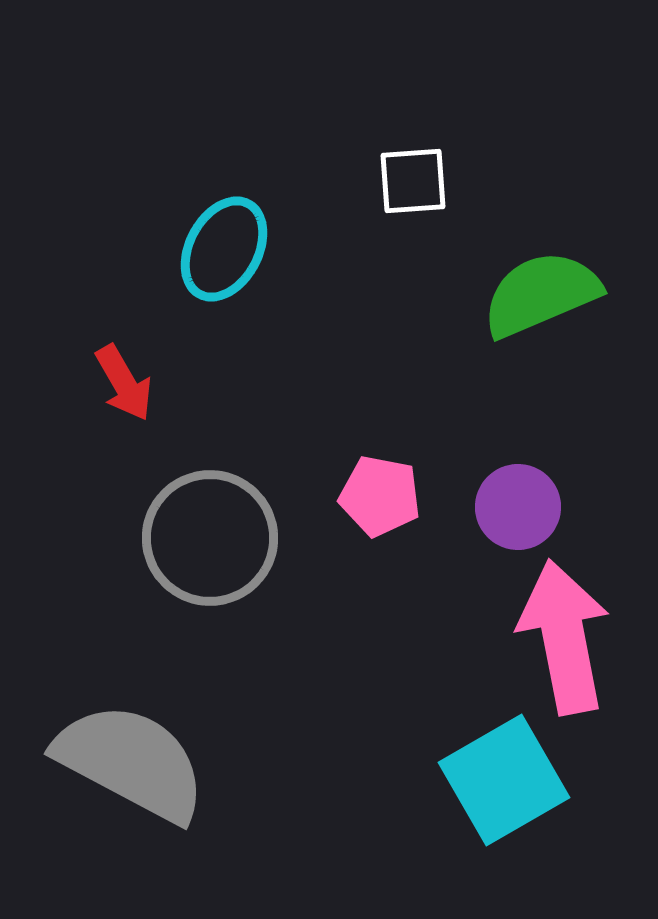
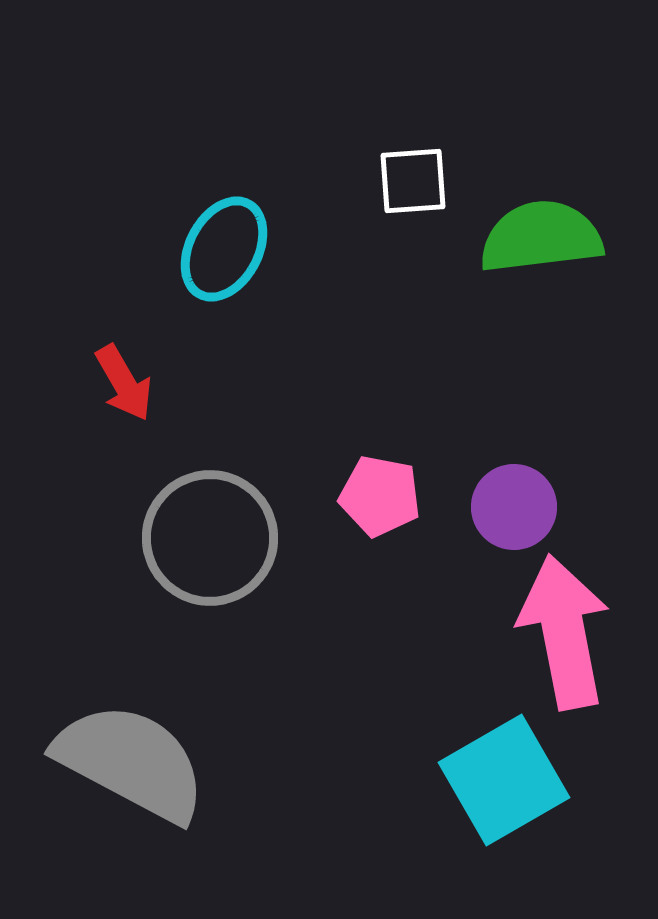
green semicircle: moved 57 px up; rotated 16 degrees clockwise
purple circle: moved 4 px left
pink arrow: moved 5 px up
